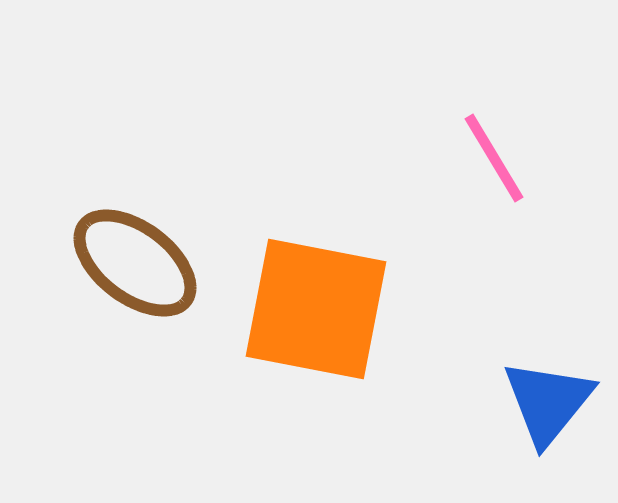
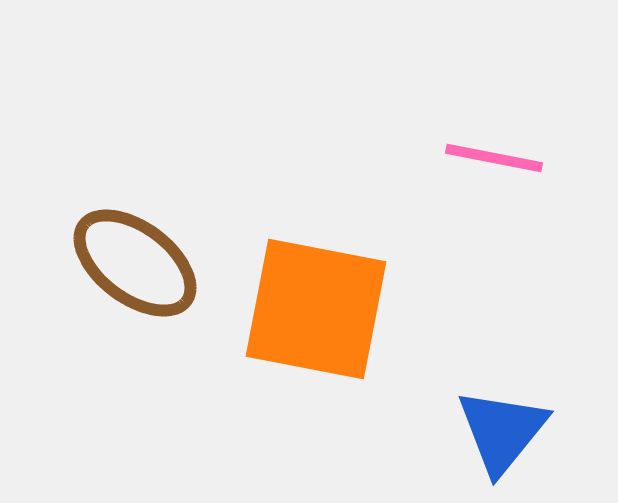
pink line: rotated 48 degrees counterclockwise
blue triangle: moved 46 px left, 29 px down
